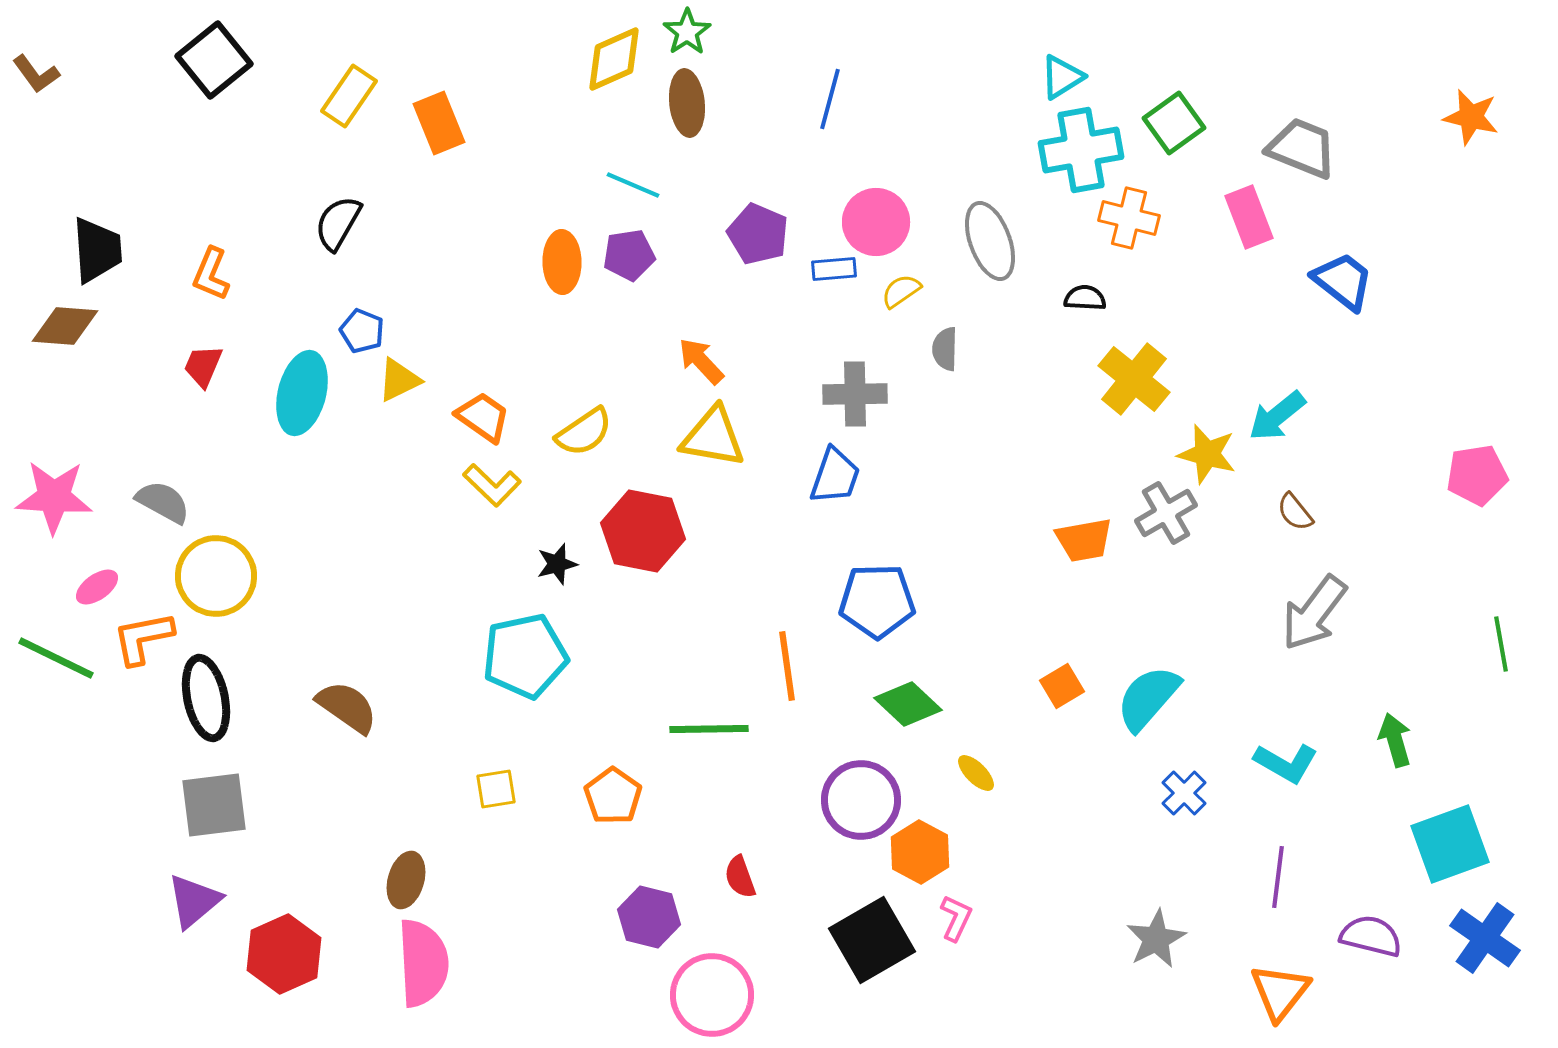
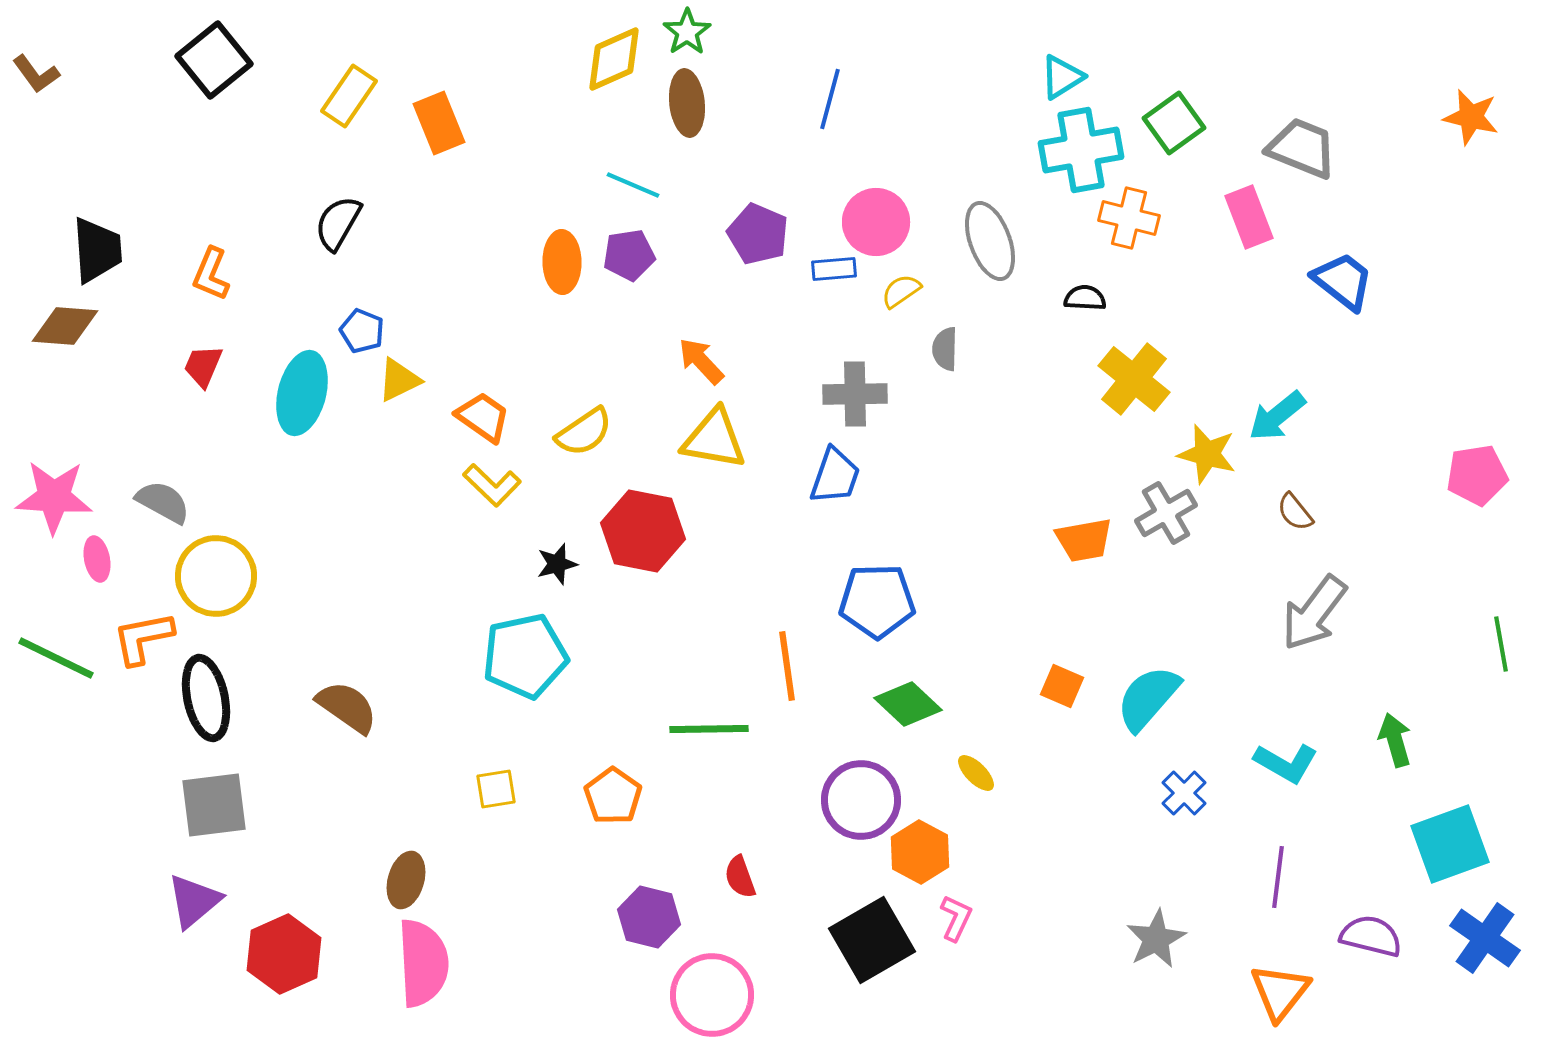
yellow triangle at (713, 437): moved 1 px right, 2 px down
pink ellipse at (97, 587): moved 28 px up; rotated 66 degrees counterclockwise
orange square at (1062, 686): rotated 36 degrees counterclockwise
